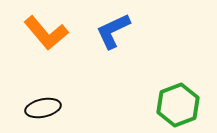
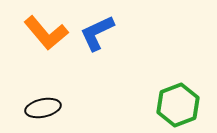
blue L-shape: moved 16 px left, 2 px down
